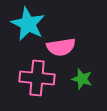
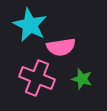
cyan star: moved 2 px right, 1 px down
pink cross: rotated 16 degrees clockwise
